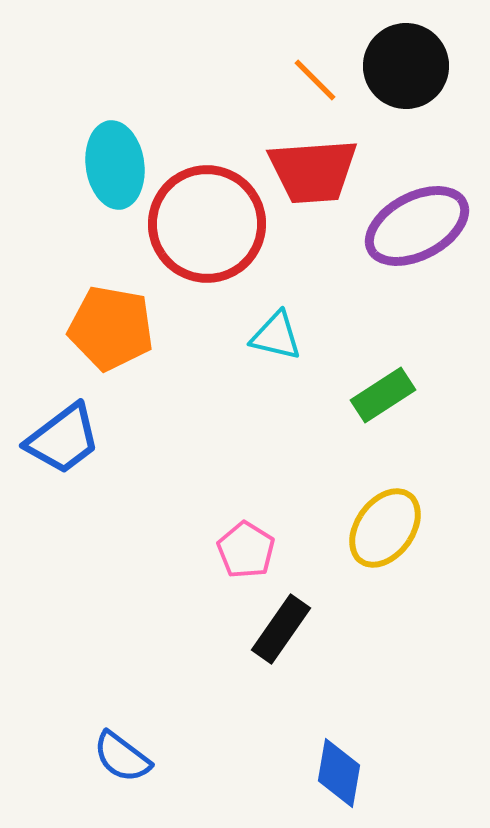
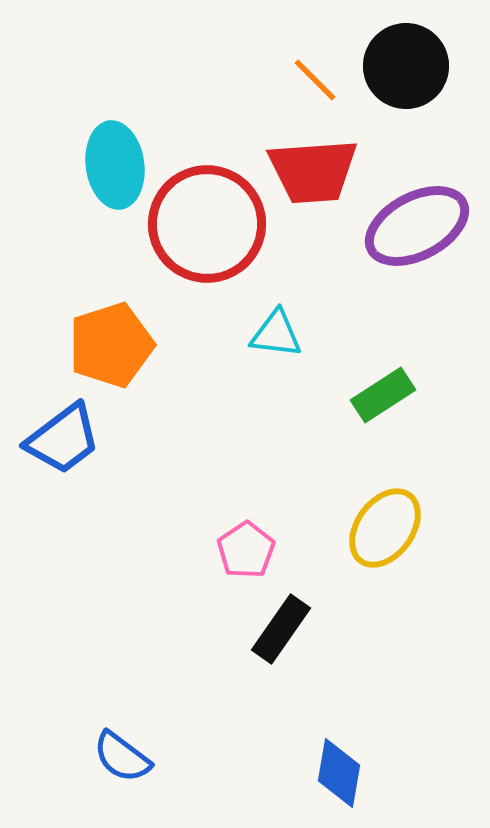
orange pentagon: moved 17 px down; rotated 28 degrees counterclockwise
cyan triangle: moved 2 px up; rotated 6 degrees counterclockwise
pink pentagon: rotated 6 degrees clockwise
